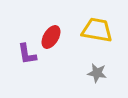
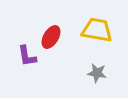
purple L-shape: moved 2 px down
